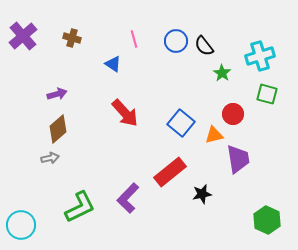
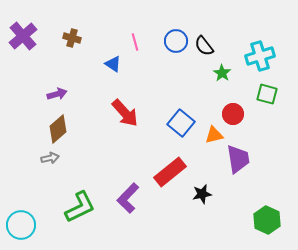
pink line: moved 1 px right, 3 px down
